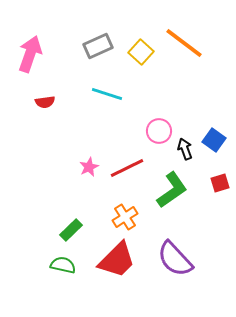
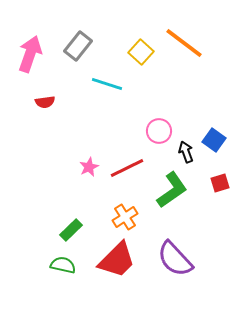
gray rectangle: moved 20 px left; rotated 28 degrees counterclockwise
cyan line: moved 10 px up
black arrow: moved 1 px right, 3 px down
